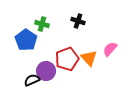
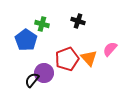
purple circle: moved 2 px left, 2 px down
black semicircle: rotated 28 degrees counterclockwise
